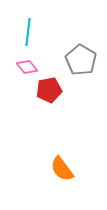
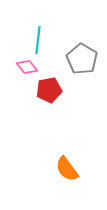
cyan line: moved 10 px right, 8 px down
gray pentagon: moved 1 px right, 1 px up
orange semicircle: moved 5 px right
